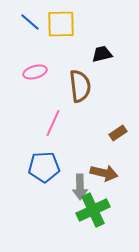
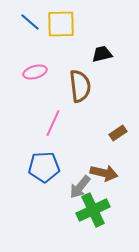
gray arrow: rotated 40 degrees clockwise
